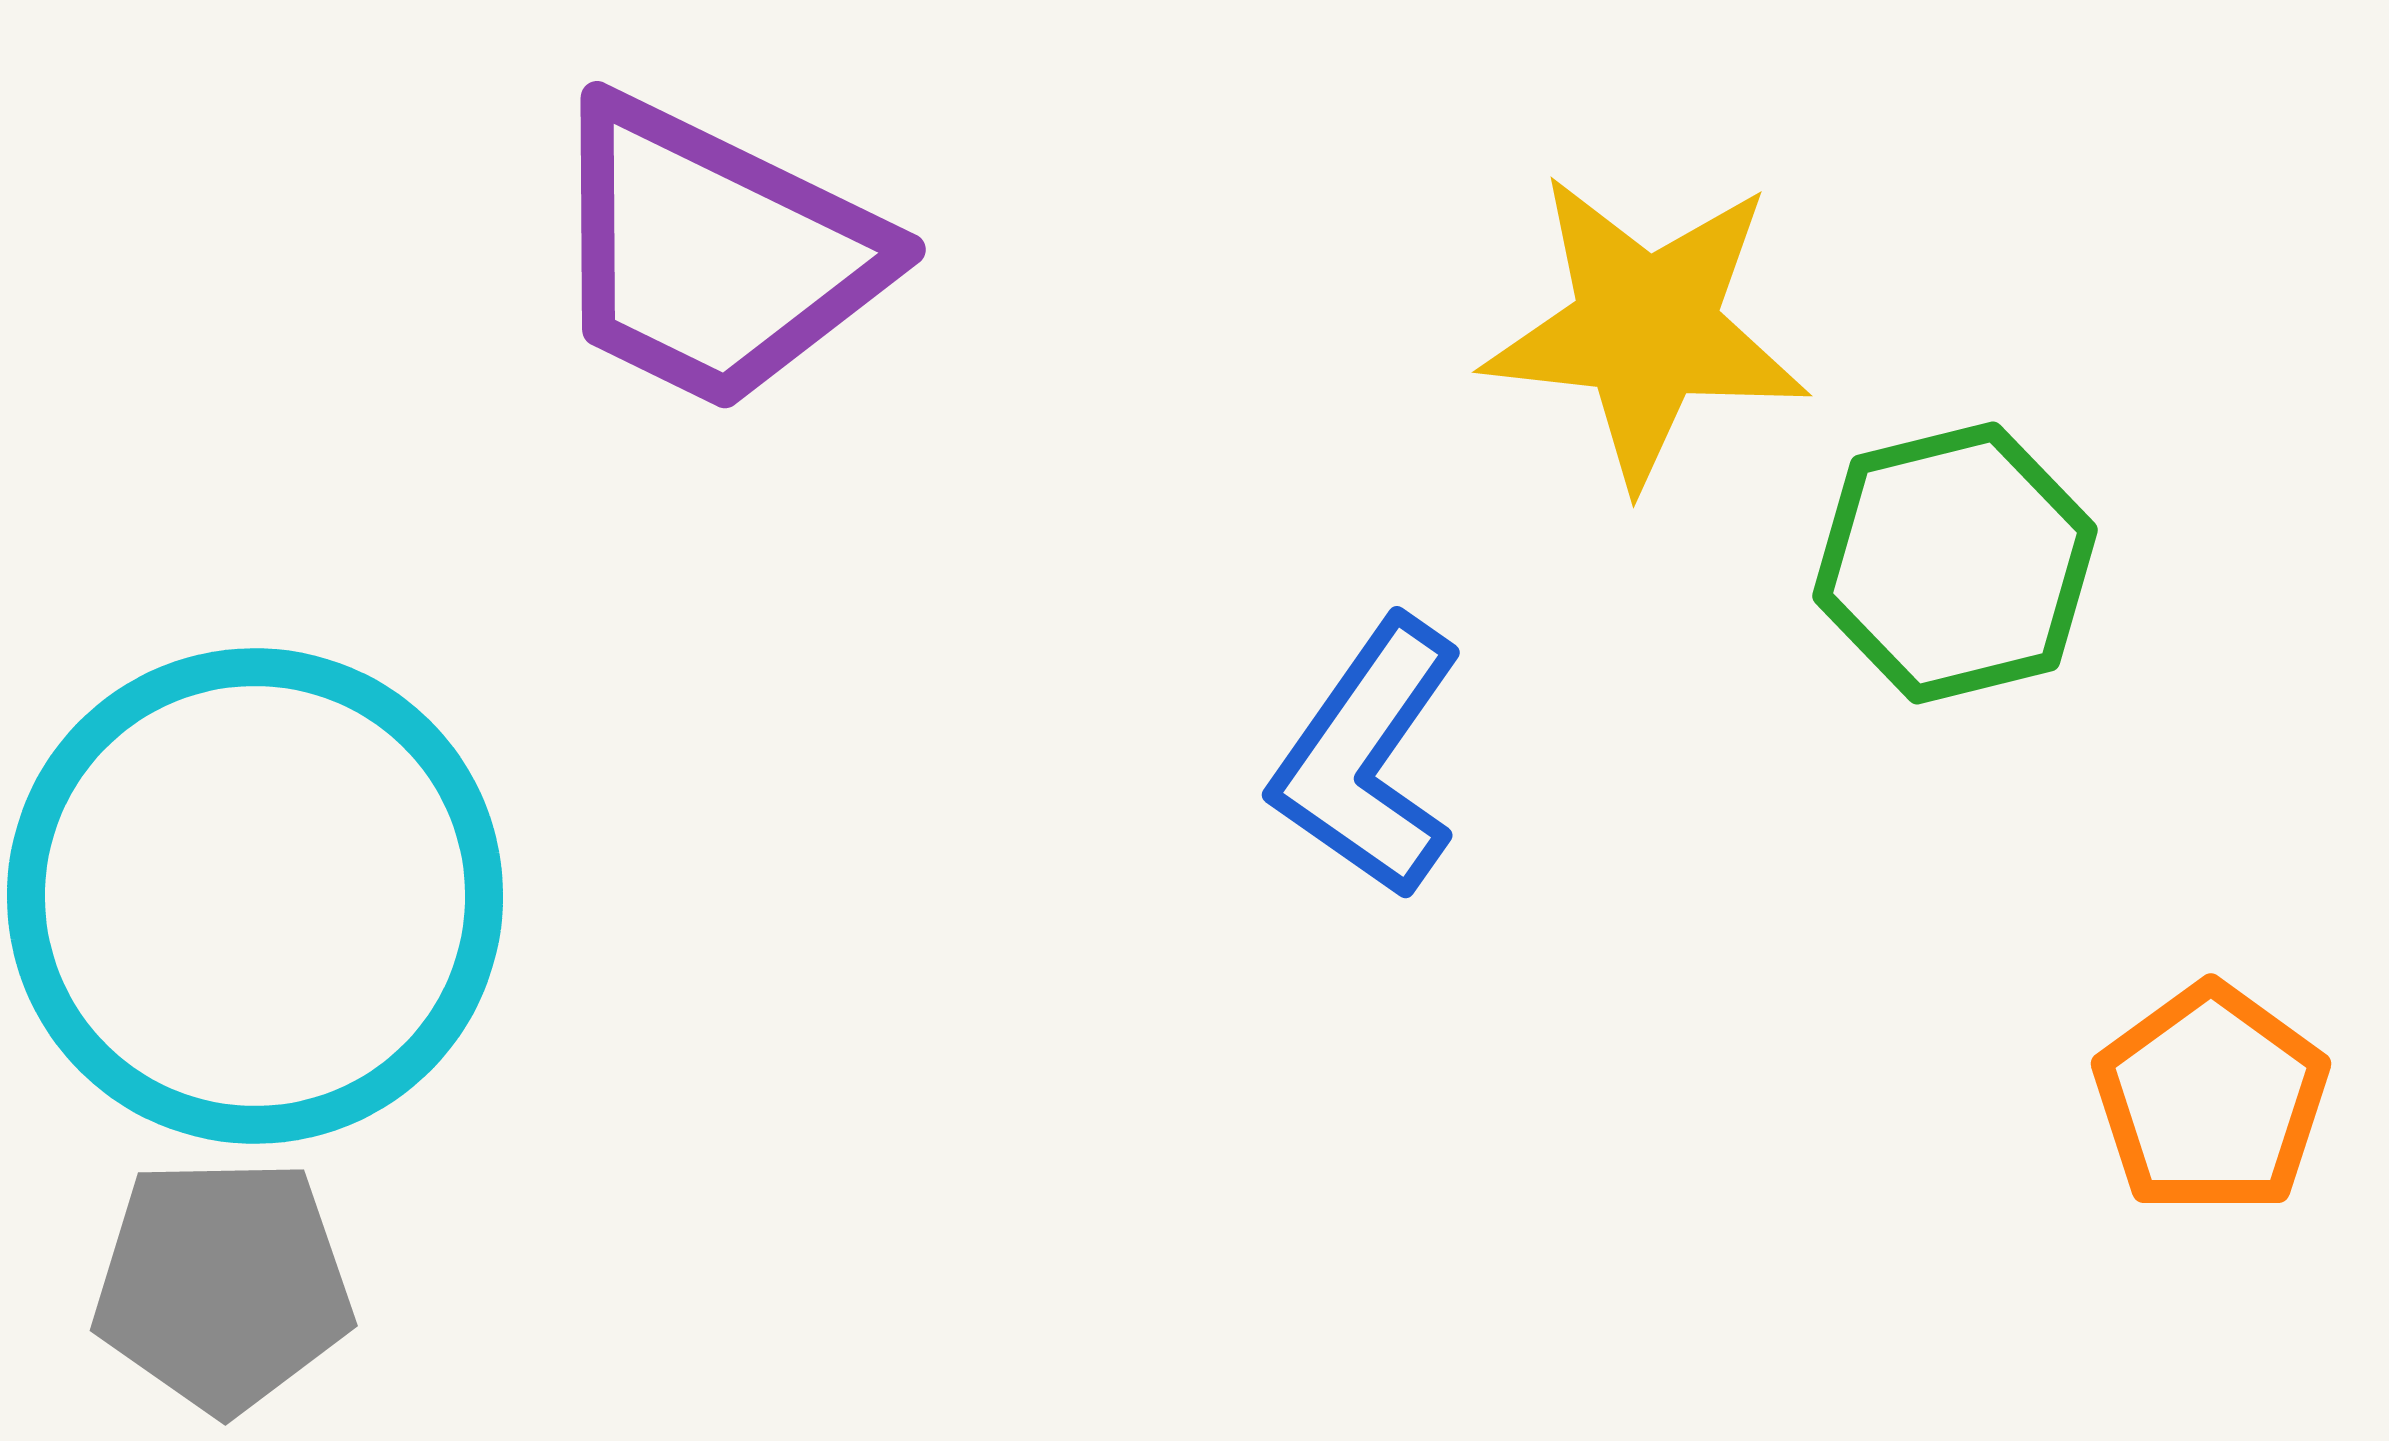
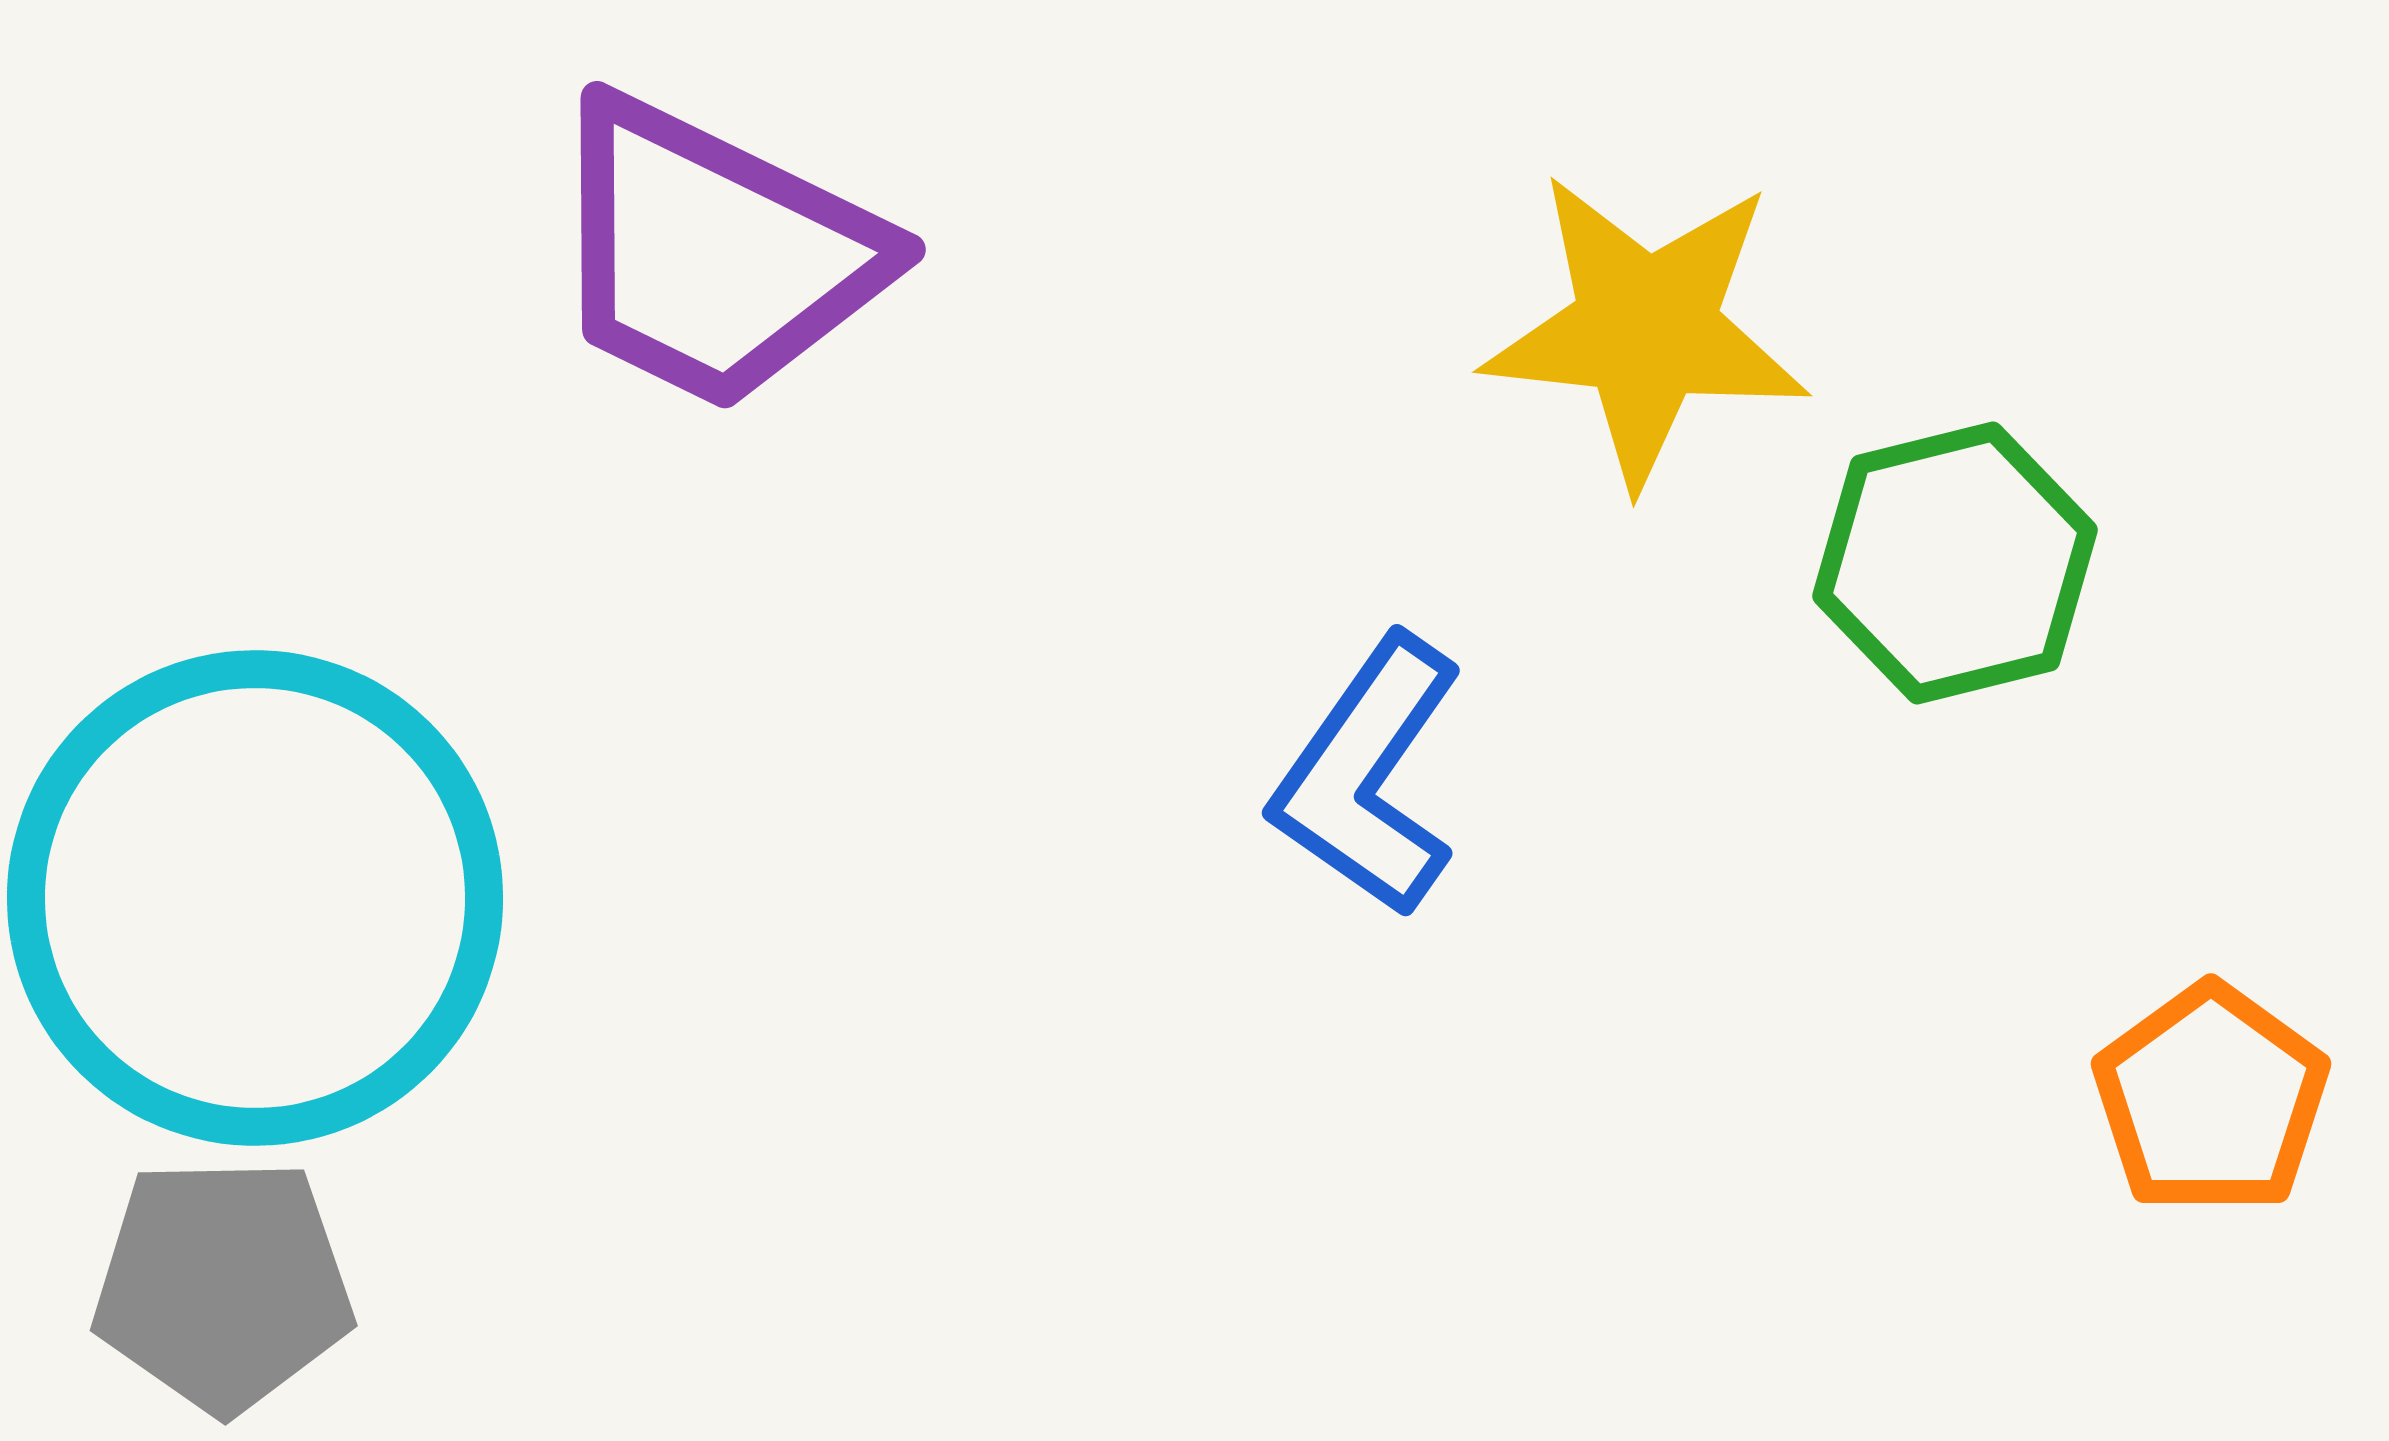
blue L-shape: moved 18 px down
cyan circle: moved 2 px down
